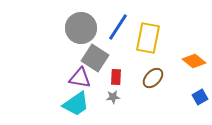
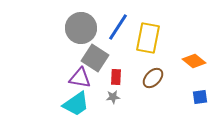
blue square: rotated 21 degrees clockwise
